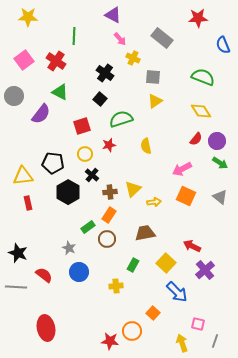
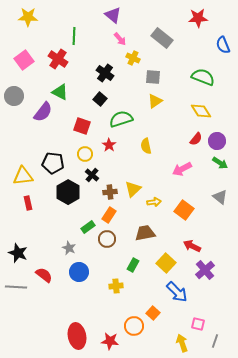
purple triangle at (113, 15): rotated 12 degrees clockwise
red cross at (56, 61): moved 2 px right, 2 px up
purple semicircle at (41, 114): moved 2 px right, 2 px up
red square at (82, 126): rotated 36 degrees clockwise
red star at (109, 145): rotated 24 degrees counterclockwise
orange square at (186, 196): moved 2 px left, 14 px down; rotated 12 degrees clockwise
red ellipse at (46, 328): moved 31 px right, 8 px down
orange circle at (132, 331): moved 2 px right, 5 px up
